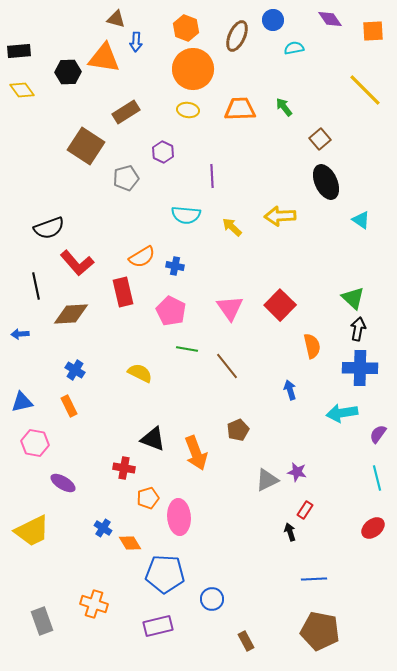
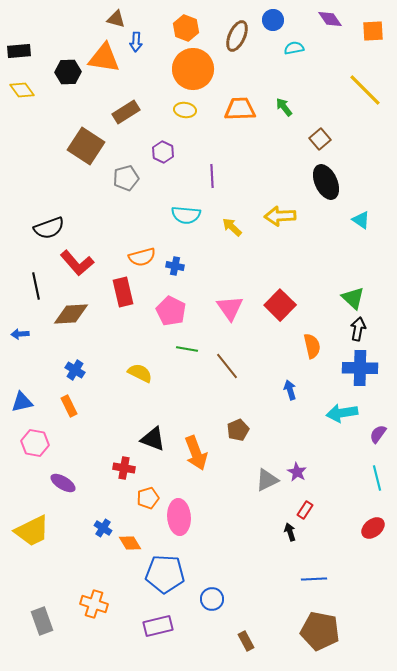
yellow ellipse at (188, 110): moved 3 px left
orange semicircle at (142, 257): rotated 16 degrees clockwise
purple star at (297, 472): rotated 18 degrees clockwise
